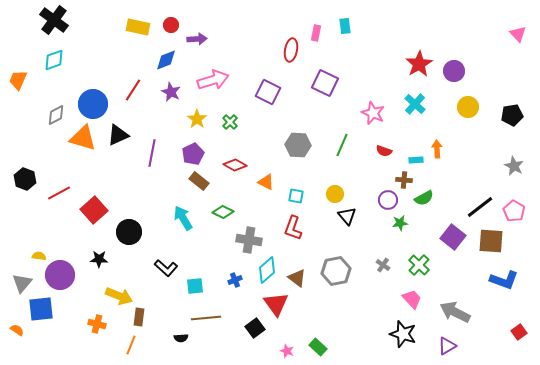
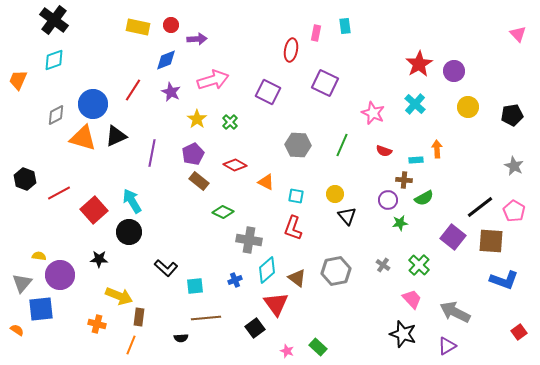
black triangle at (118, 135): moved 2 px left, 1 px down
cyan arrow at (183, 218): moved 51 px left, 17 px up
